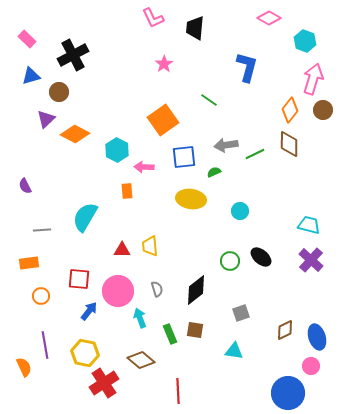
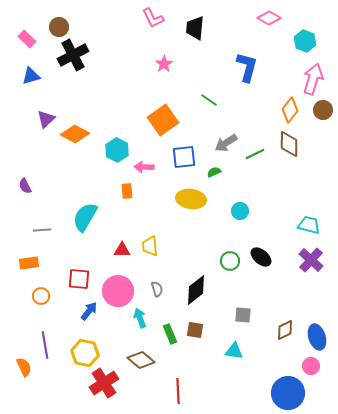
brown circle at (59, 92): moved 65 px up
gray arrow at (226, 145): moved 2 px up; rotated 25 degrees counterclockwise
gray square at (241, 313): moved 2 px right, 2 px down; rotated 24 degrees clockwise
